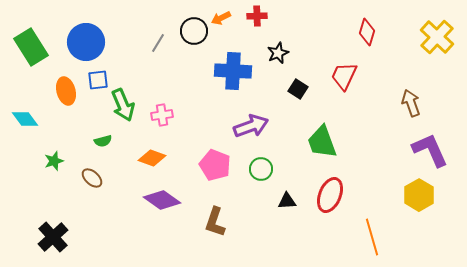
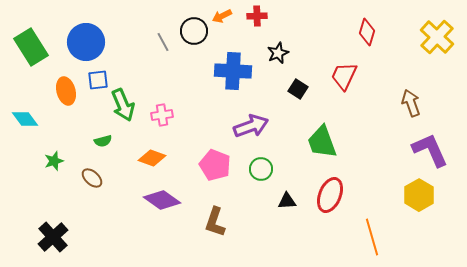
orange arrow: moved 1 px right, 2 px up
gray line: moved 5 px right, 1 px up; rotated 60 degrees counterclockwise
